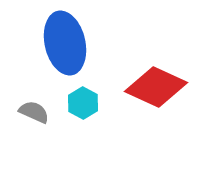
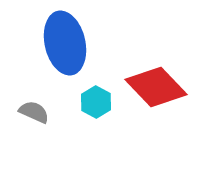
red diamond: rotated 22 degrees clockwise
cyan hexagon: moved 13 px right, 1 px up
